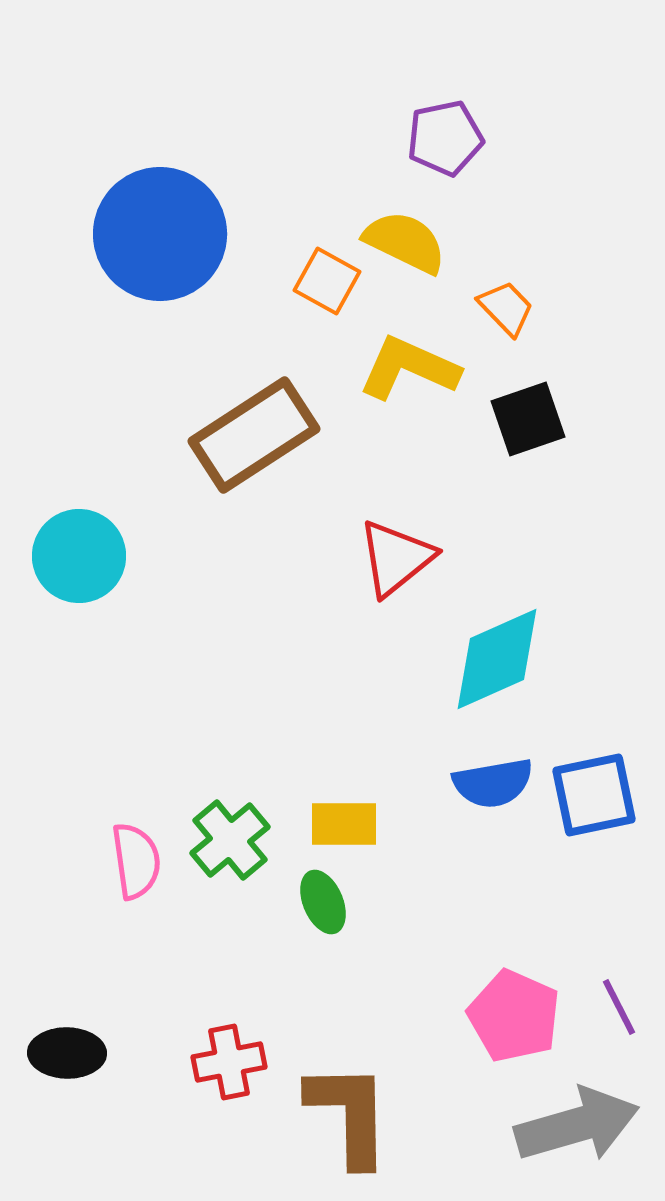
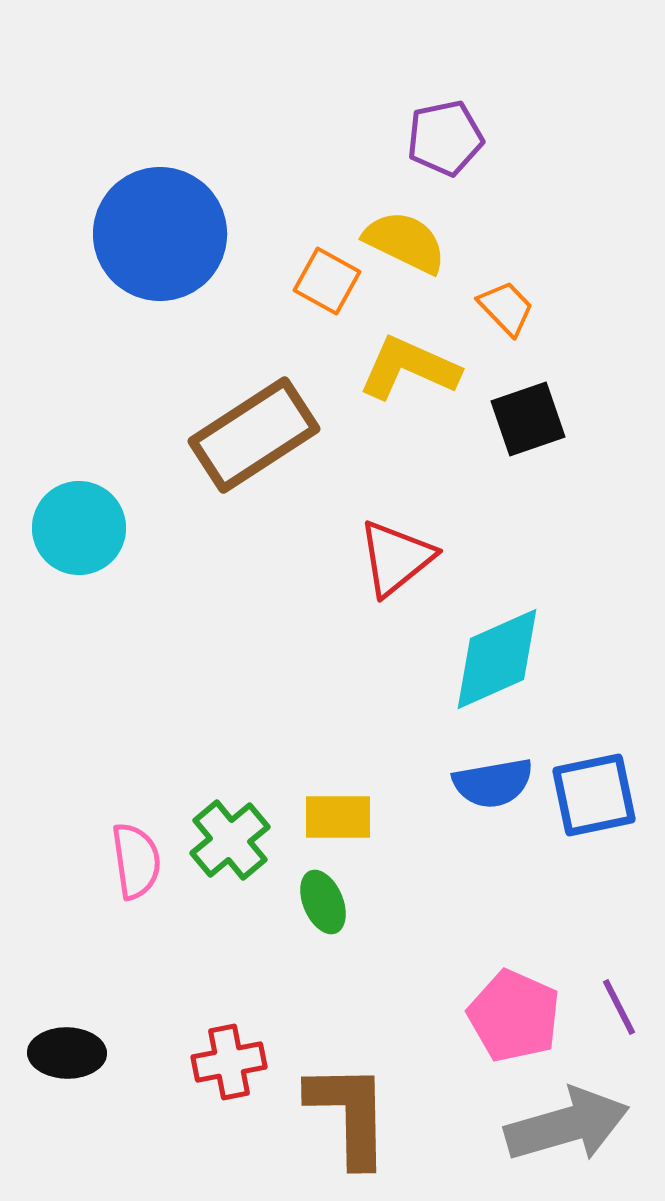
cyan circle: moved 28 px up
yellow rectangle: moved 6 px left, 7 px up
gray arrow: moved 10 px left
